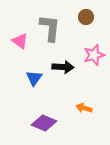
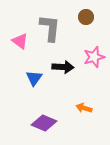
pink star: moved 2 px down
